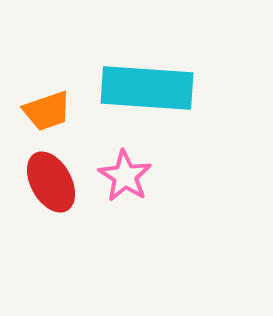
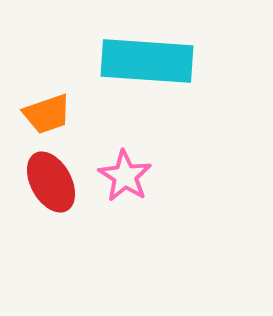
cyan rectangle: moved 27 px up
orange trapezoid: moved 3 px down
